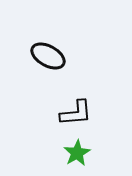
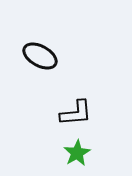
black ellipse: moved 8 px left
